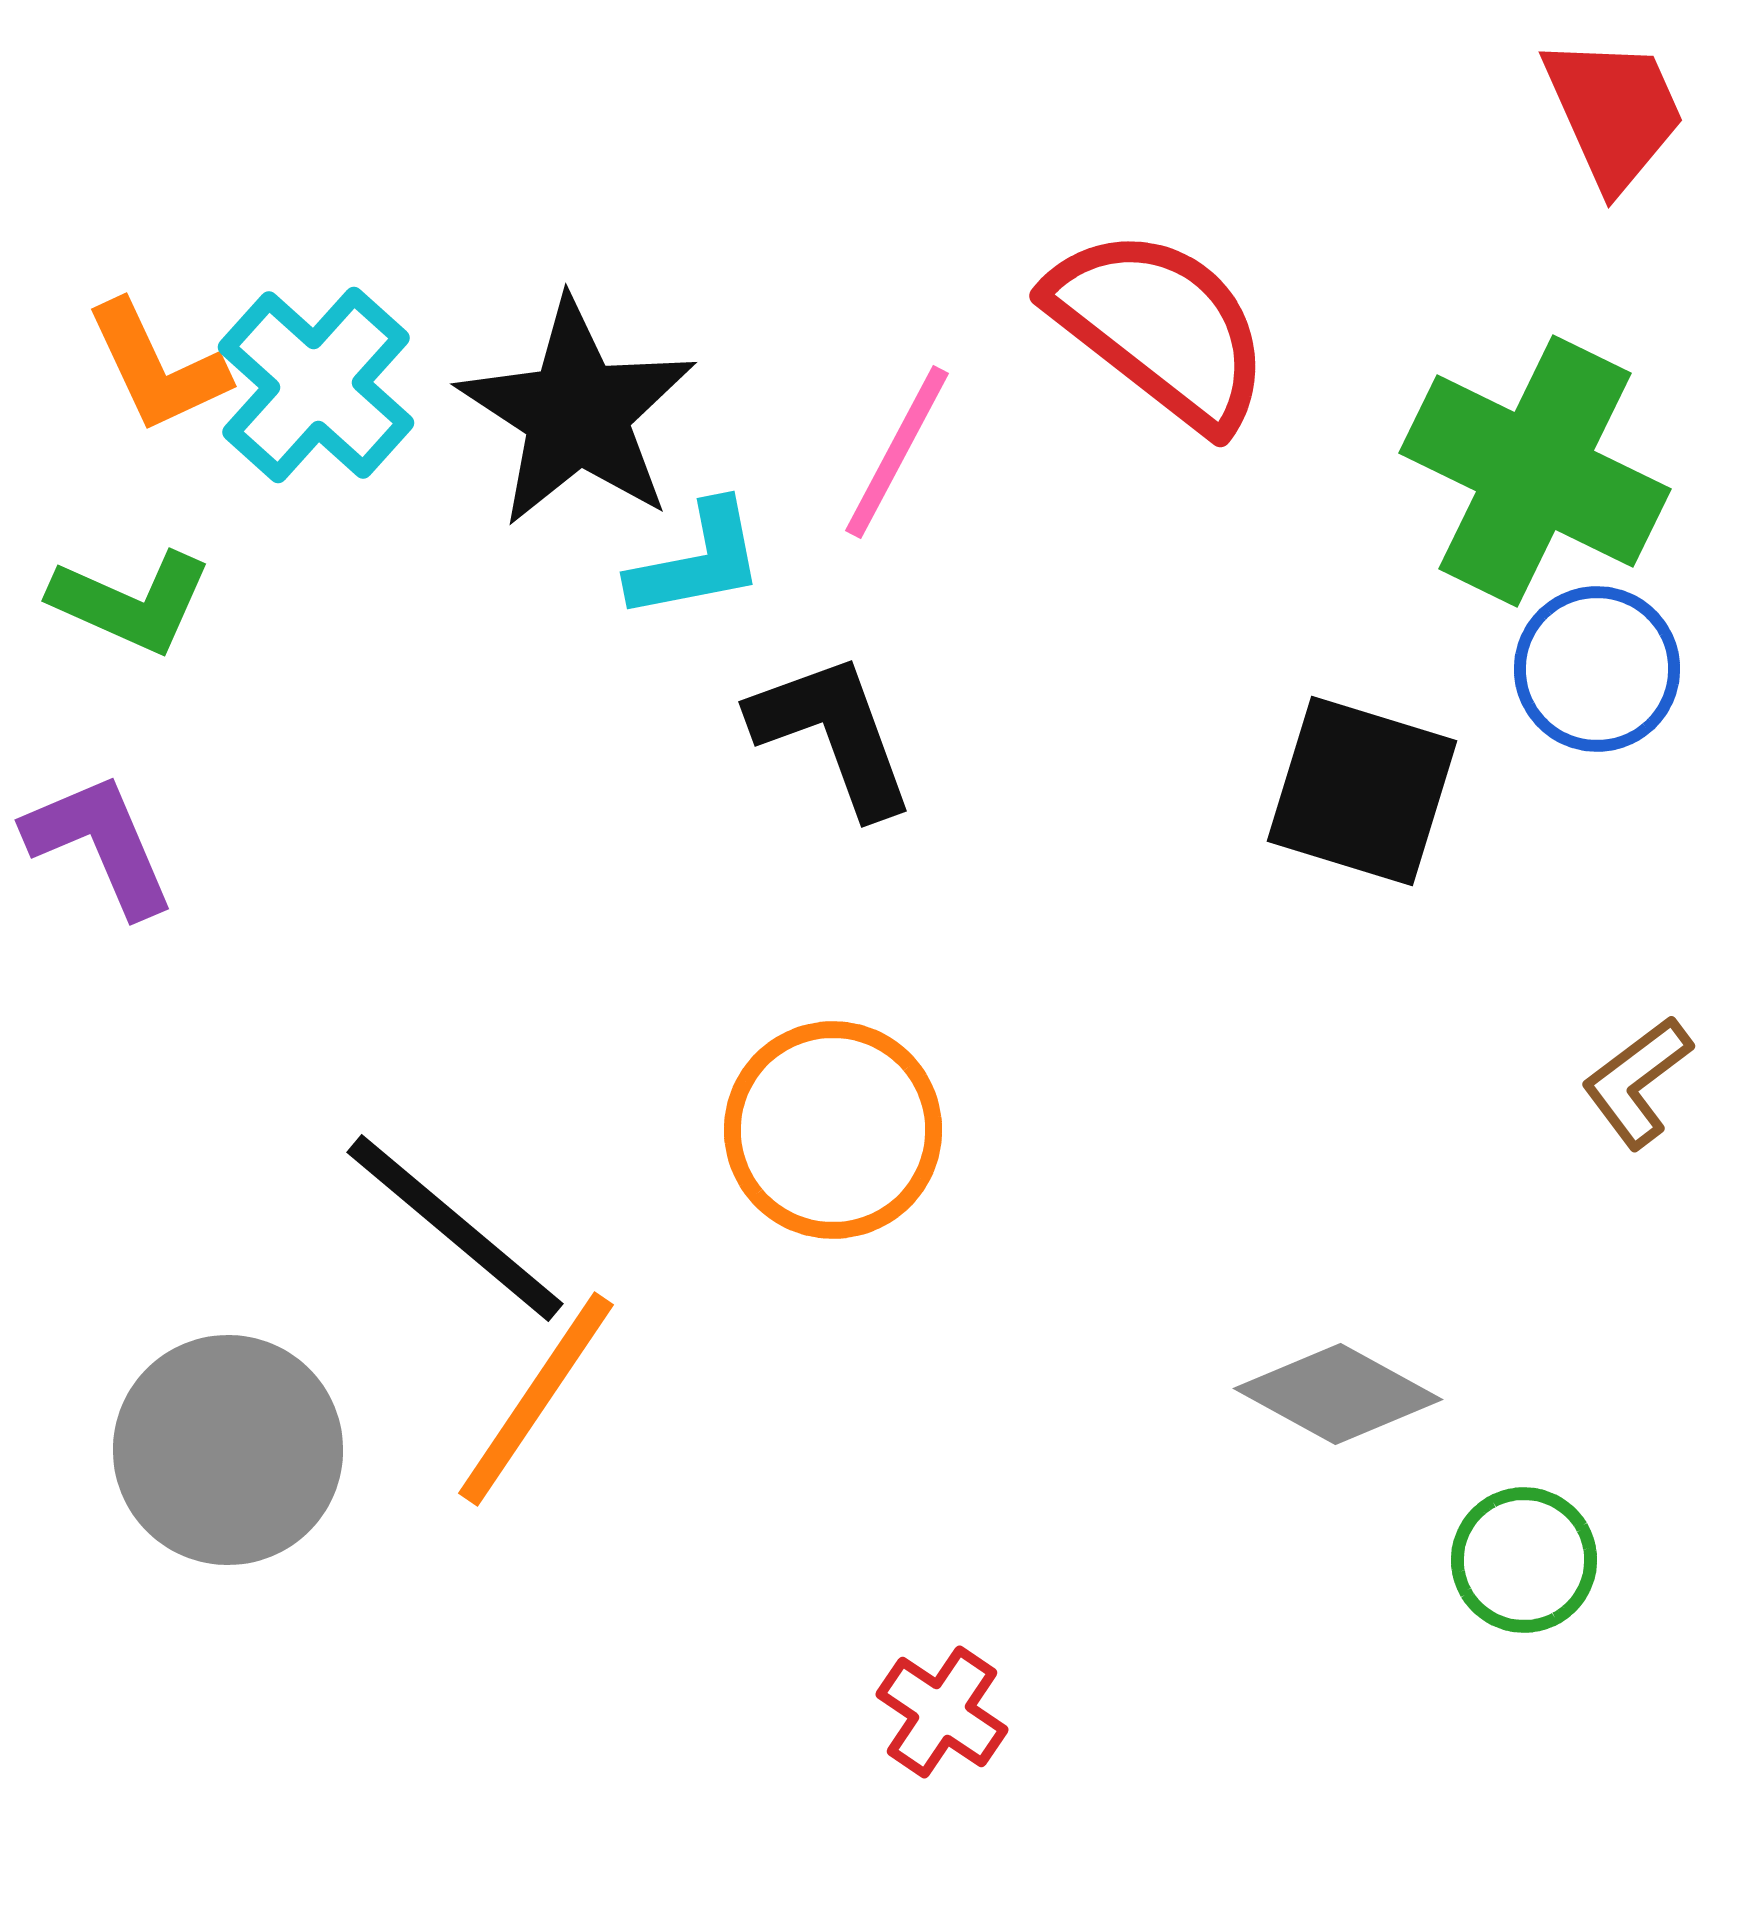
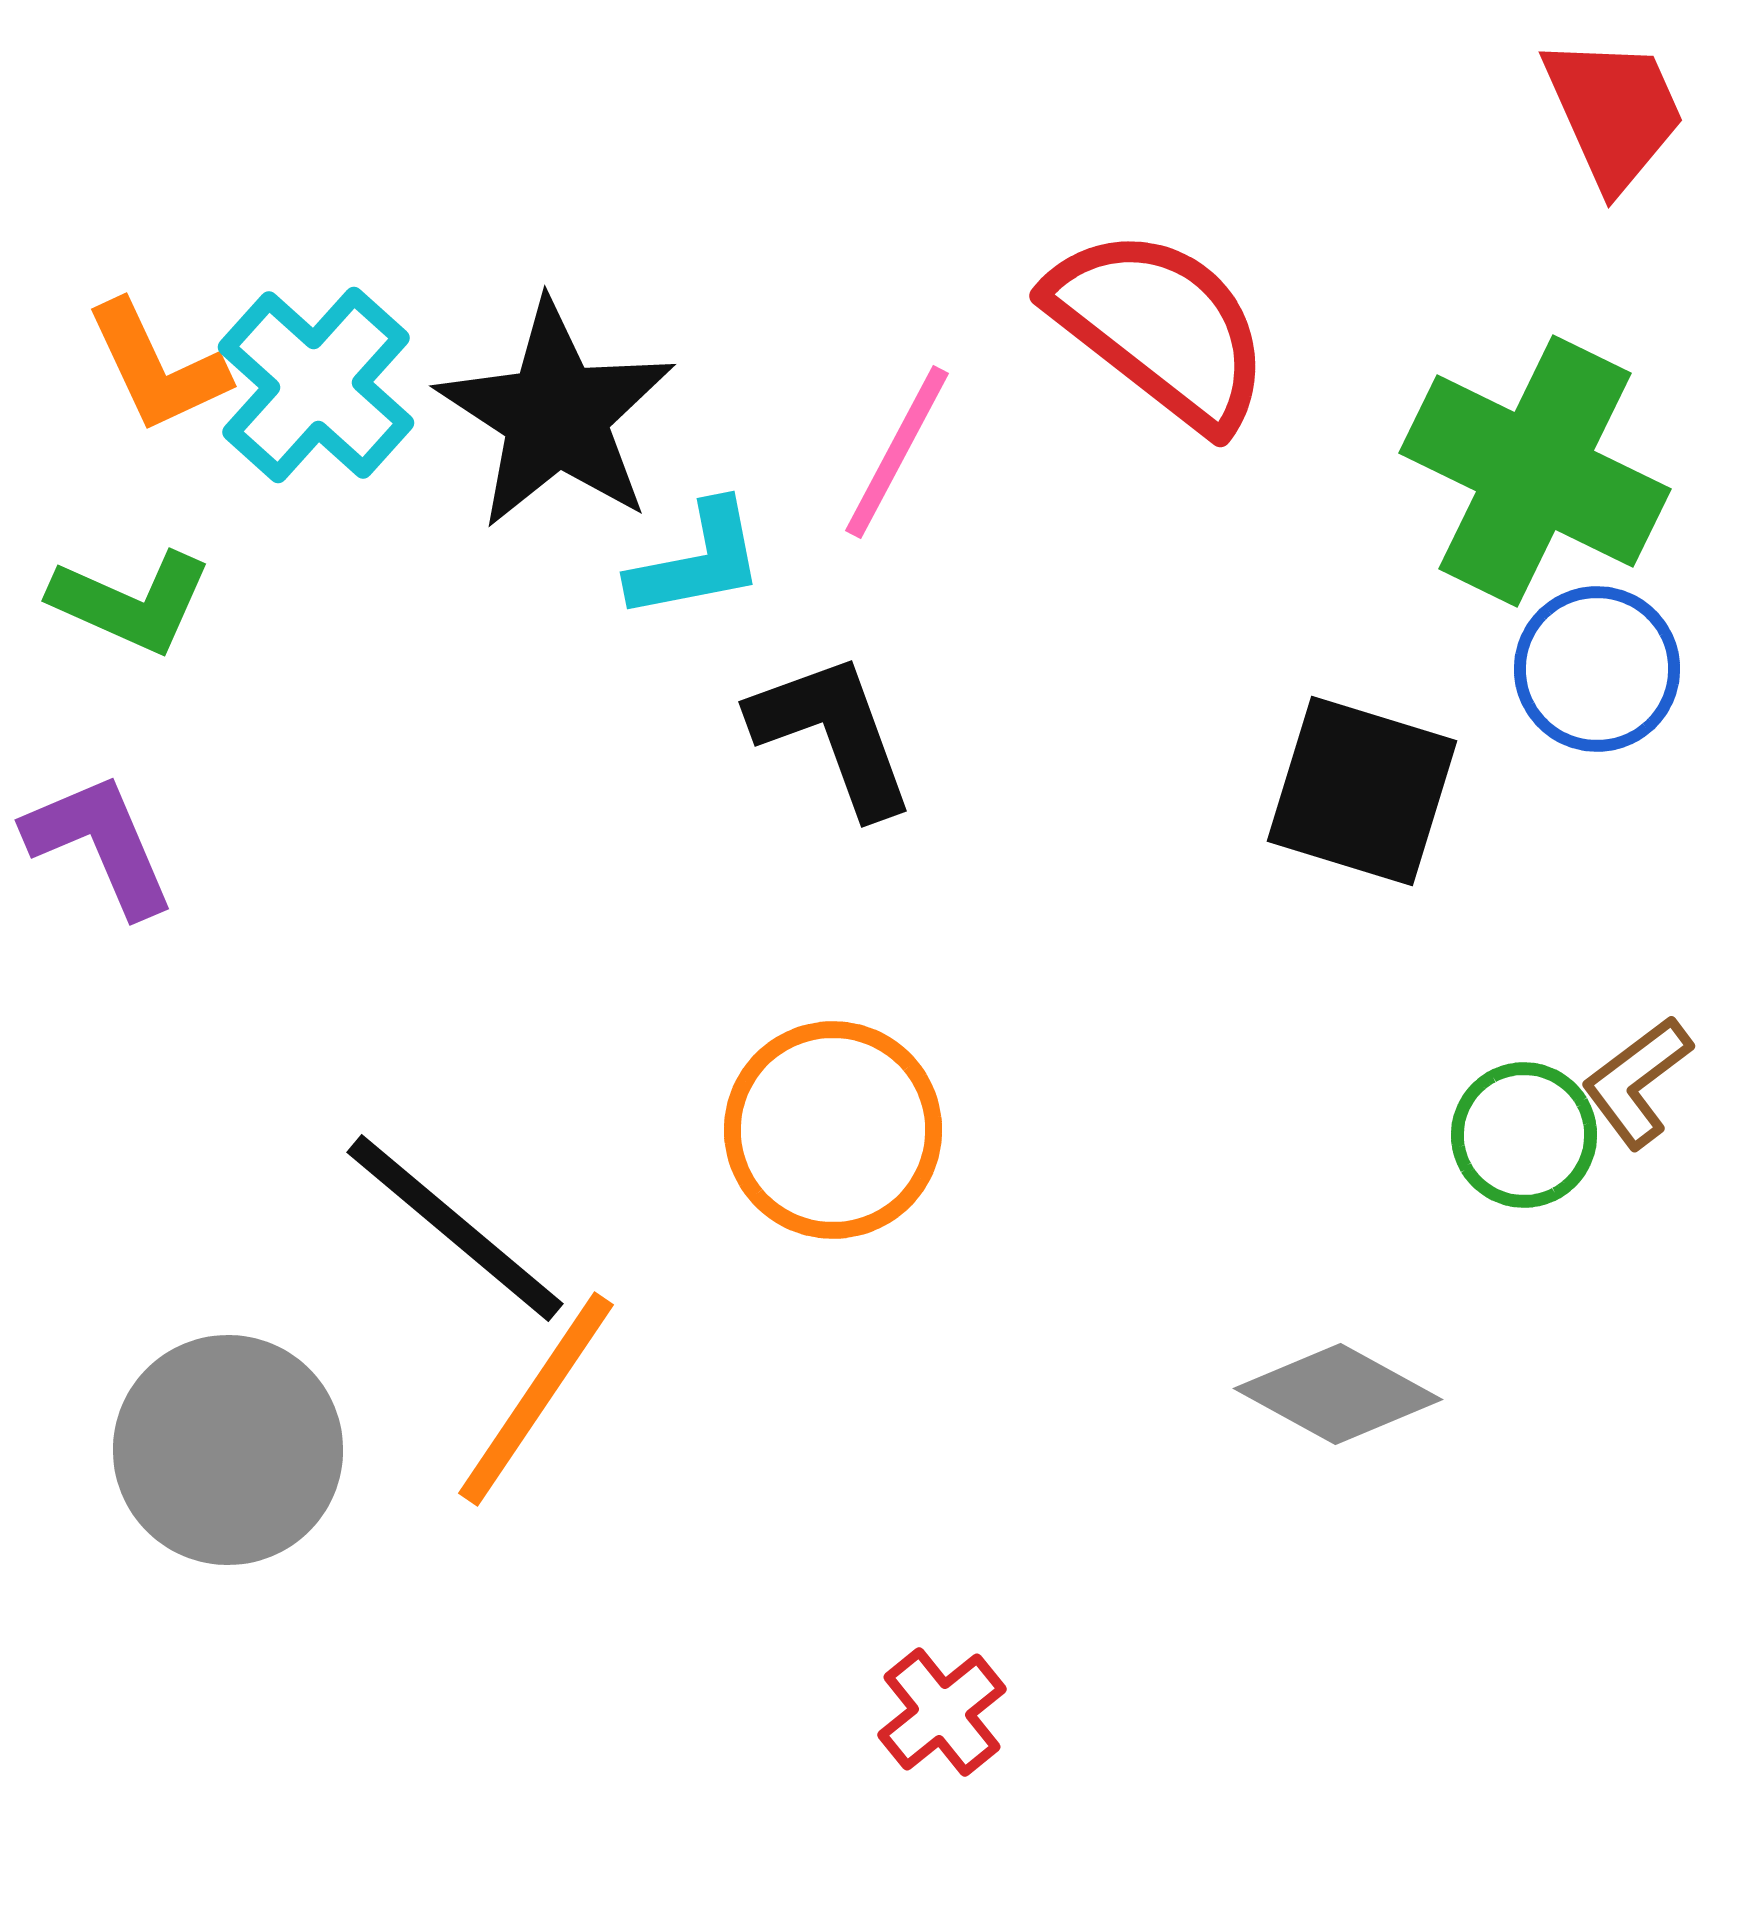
black star: moved 21 px left, 2 px down
green circle: moved 425 px up
red cross: rotated 17 degrees clockwise
